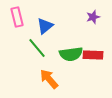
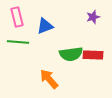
blue triangle: rotated 18 degrees clockwise
green line: moved 19 px left, 6 px up; rotated 45 degrees counterclockwise
